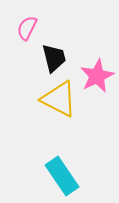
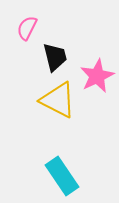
black trapezoid: moved 1 px right, 1 px up
yellow triangle: moved 1 px left, 1 px down
